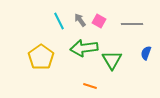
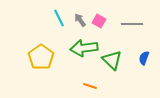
cyan line: moved 3 px up
blue semicircle: moved 2 px left, 5 px down
green triangle: rotated 15 degrees counterclockwise
